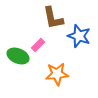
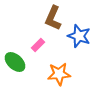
brown L-shape: rotated 35 degrees clockwise
green ellipse: moved 3 px left, 6 px down; rotated 20 degrees clockwise
orange star: moved 2 px right
